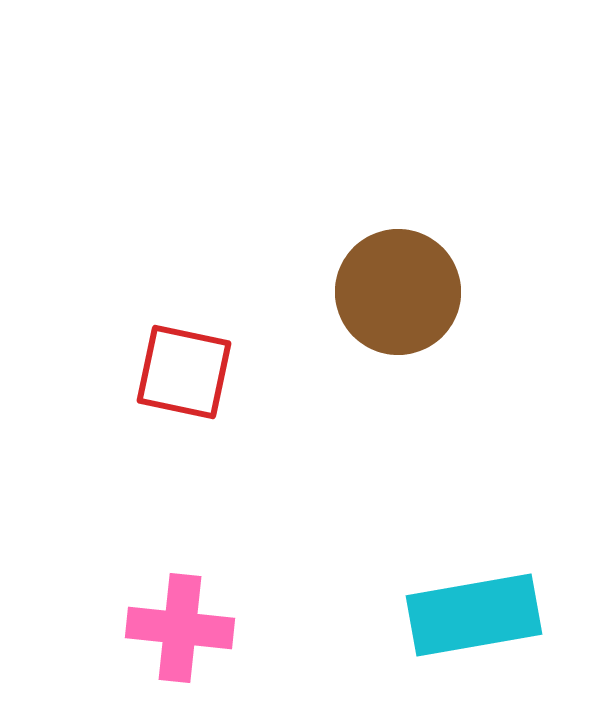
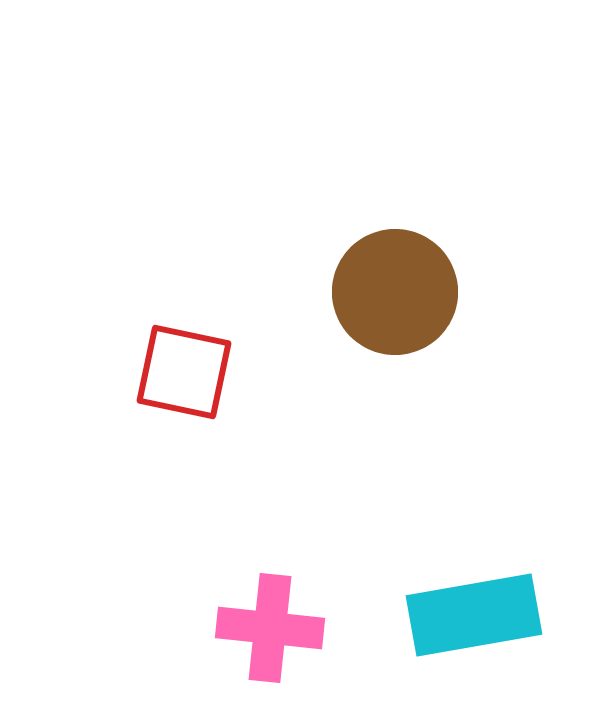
brown circle: moved 3 px left
pink cross: moved 90 px right
